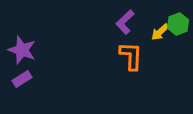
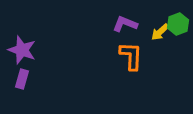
purple L-shape: moved 2 px down; rotated 65 degrees clockwise
purple rectangle: rotated 42 degrees counterclockwise
